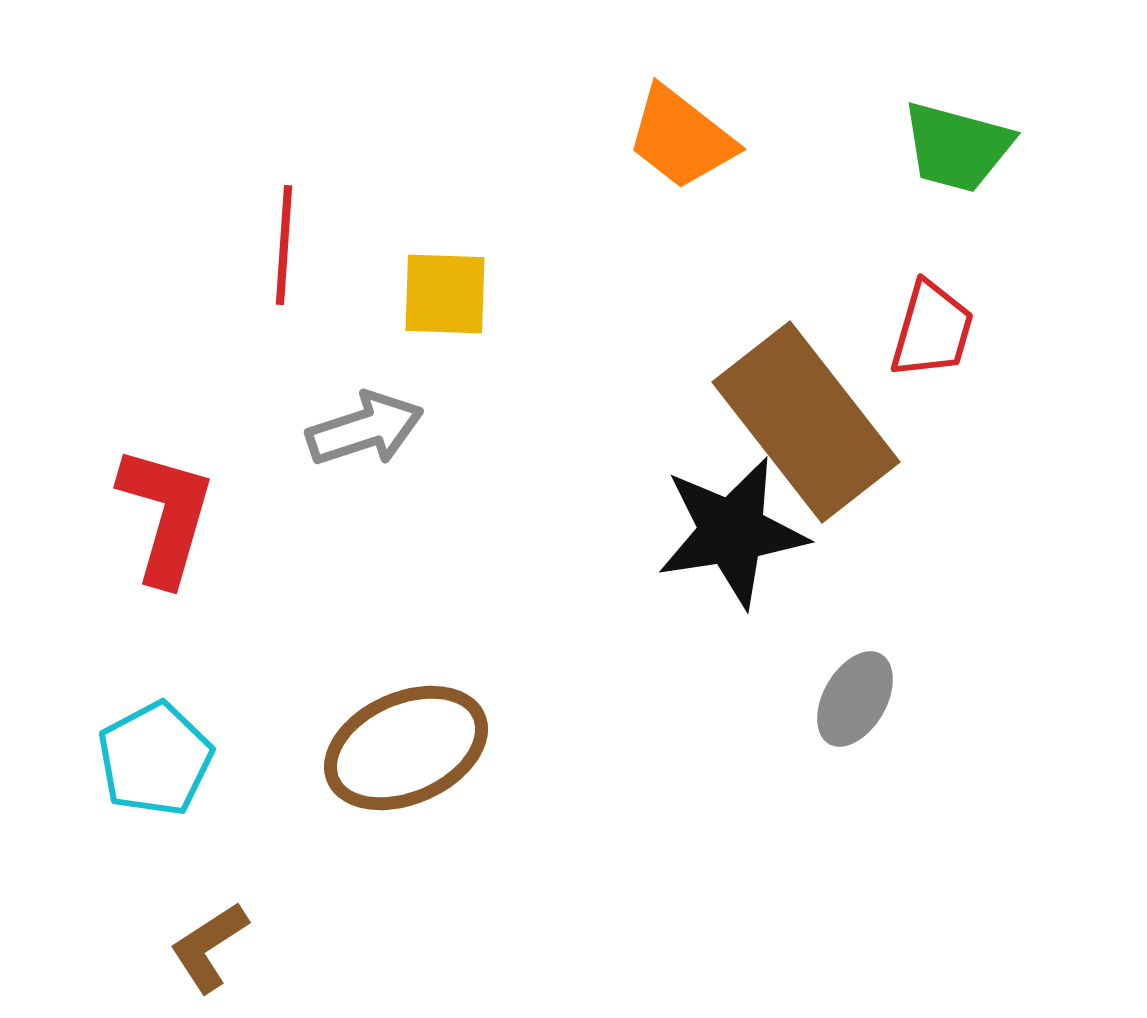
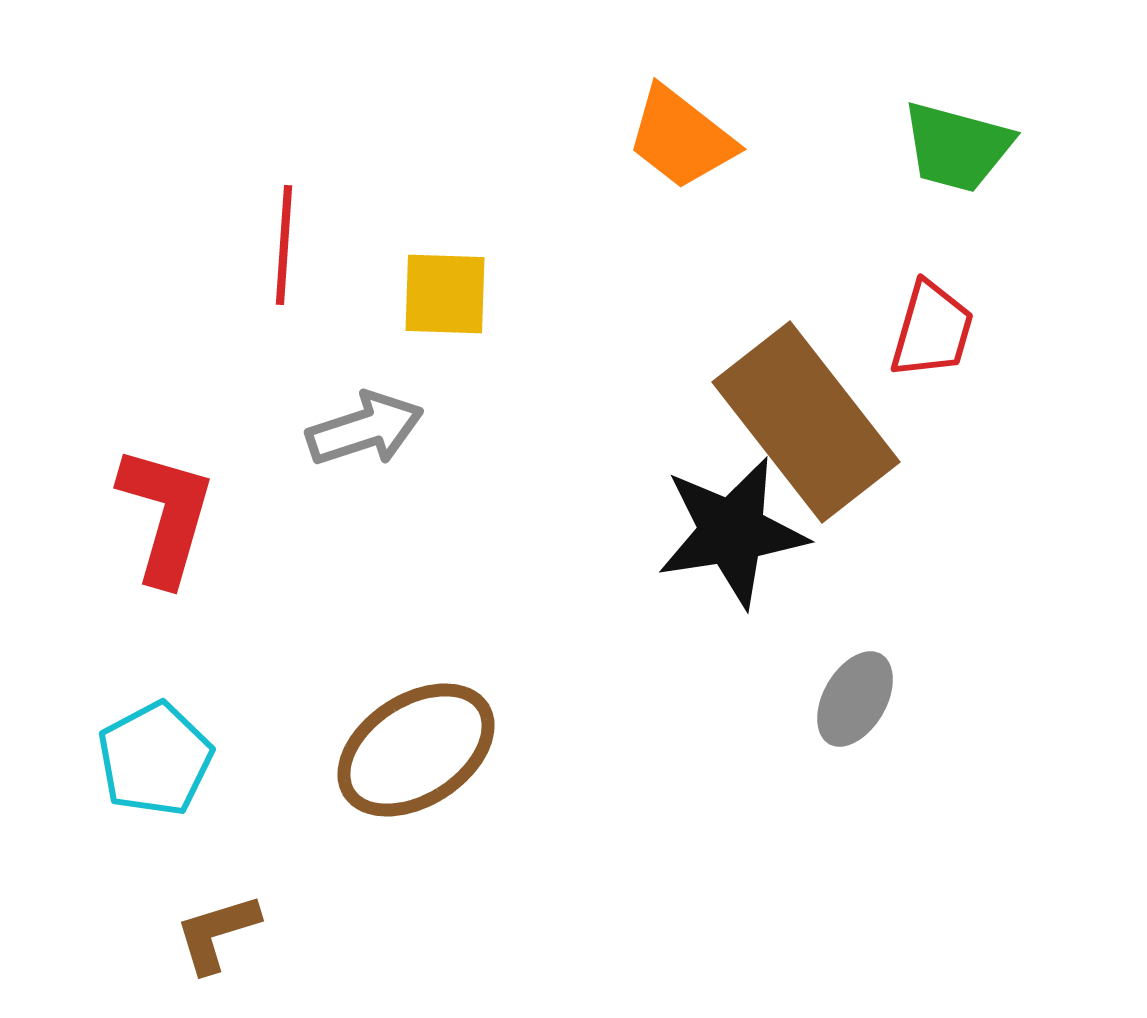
brown ellipse: moved 10 px right, 2 px down; rotated 9 degrees counterclockwise
brown L-shape: moved 8 px right, 14 px up; rotated 16 degrees clockwise
